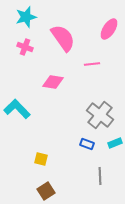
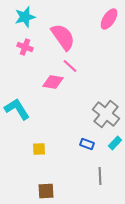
cyan star: moved 1 px left
pink ellipse: moved 10 px up
pink semicircle: moved 1 px up
pink line: moved 22 px left, 2 px down; rotated 49 degrees clockwise
cyan L-shape: rotated 12 degrees clockwise
gray cross: moved 6 px right, 1 px up
cyan rectangle: rotated 24 degrees counterclockwise
yellow square: moved 2 px left, 10 px up; rotated 16 degrees counterclockwise
brown square: rotated 30 degrees clockwise
